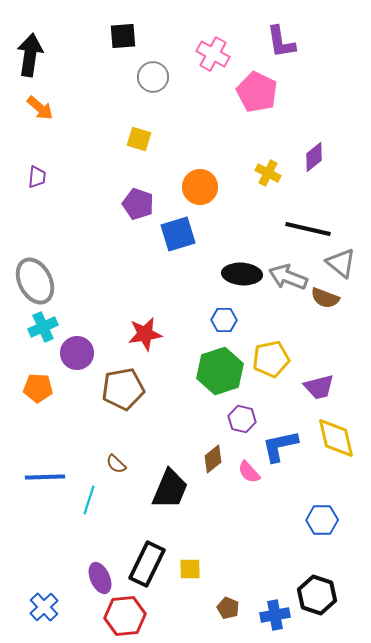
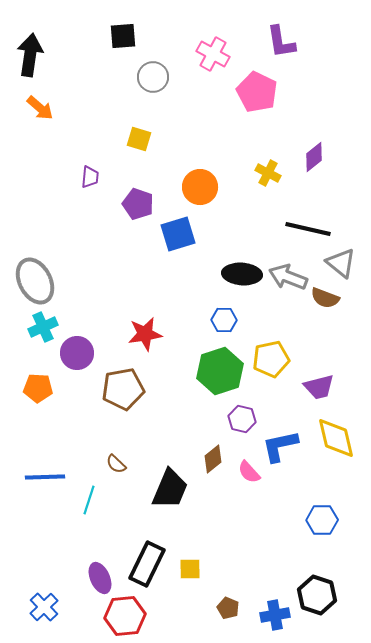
purple trapezoid at (37, 177): moved 53 px right
